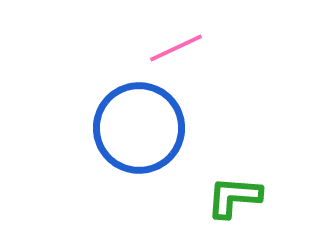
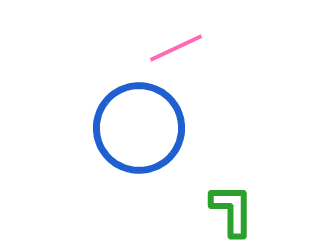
green L-shape: moved 2 px left, 13 px down; rotated 86 degrees clockwise
